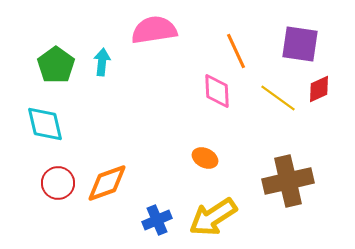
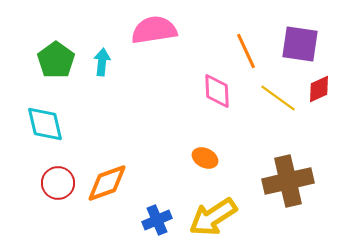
orange line: moved 10 px right
green pentagon: moved 5 px up
